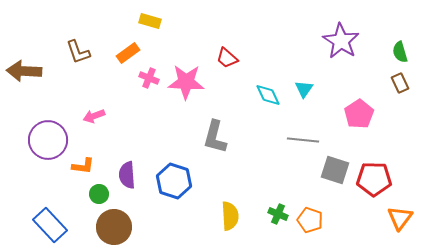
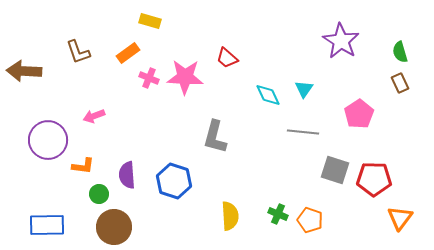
pink star: moved 1 px left, 5 px up
gray line: moved 8 px up
blue rectangle: moved 3 px left; rotated 48 degrees counterclockwise
